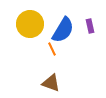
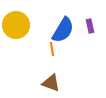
yellow circle: moved 14 px left, 1 px down
orange line: rotated 16 degrees clockwise
